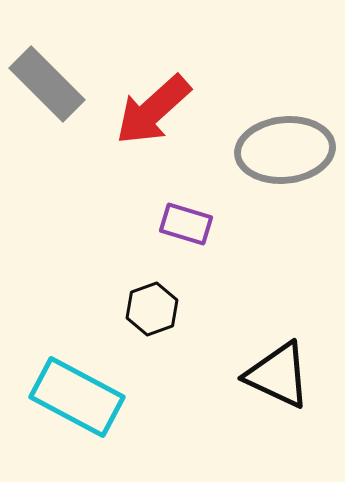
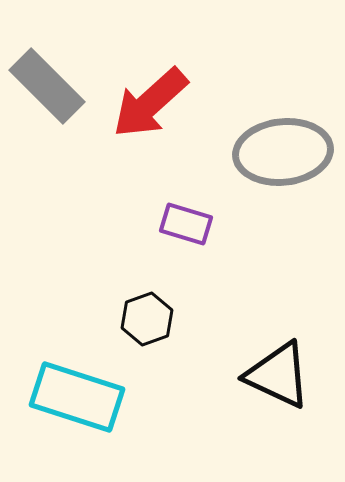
gray rectangle: moved 2 px down
red arrow: moved 3 px left, 7 px up
gray ellipse: moved 2 px left, 2 px down
black hexagon: moved 5 px left, 10 px down
cyan rectangle: rotated 10 degrees counterclockwise
